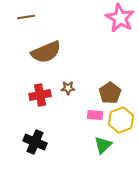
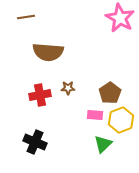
brown semicircle: moved 2 px right; rotated 28 degrees clockwise
green triangle: moved 1 px up
